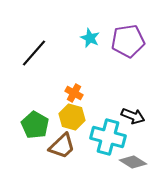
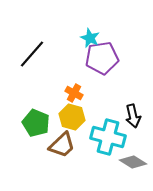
purple pentagon: moved 26 px left, 17 px down
black line: moved 2 px left, 1 px down
black arrow: rotated 55 degrees clockwise
green pentagon: moved 1 px right, 2 px up; rotated 8 degrees counterclockwise
brown trapezoid: moved 1 px up
